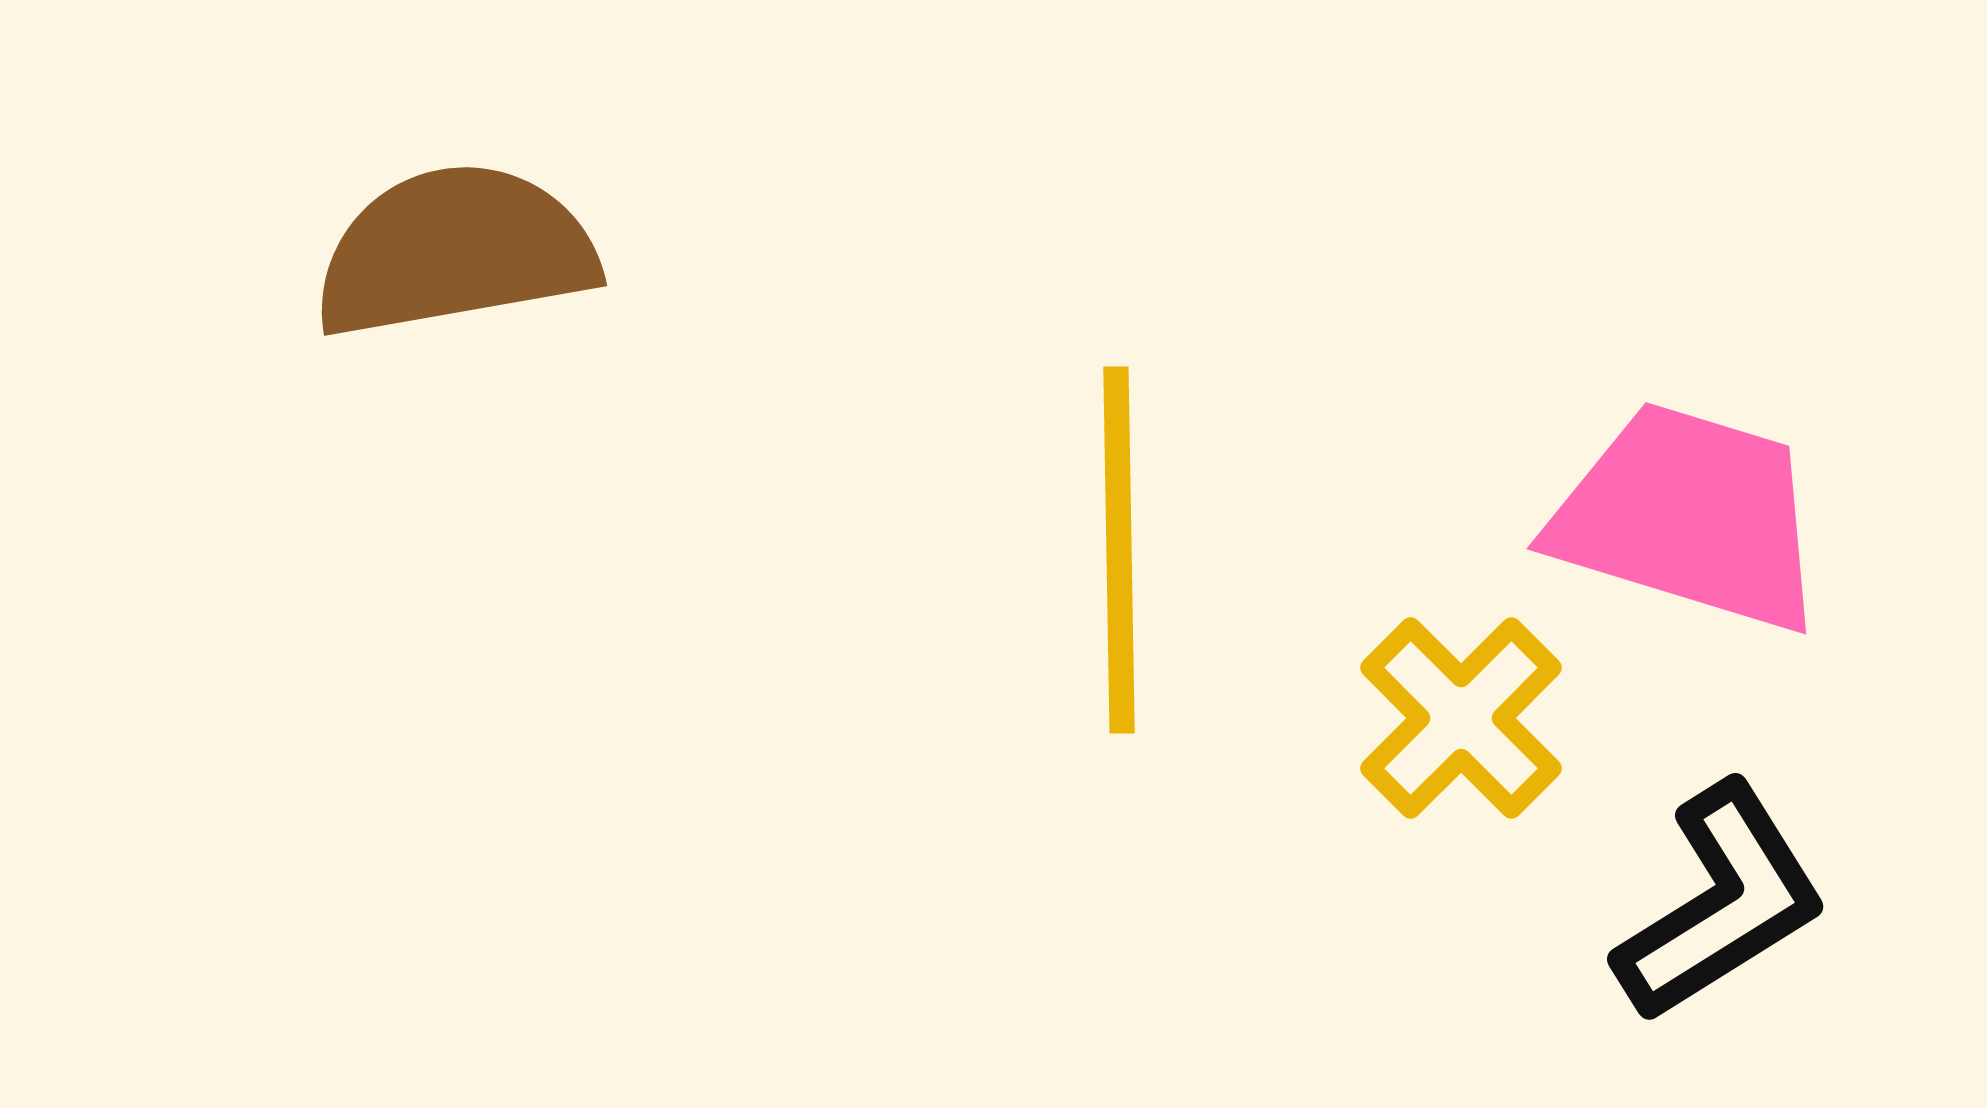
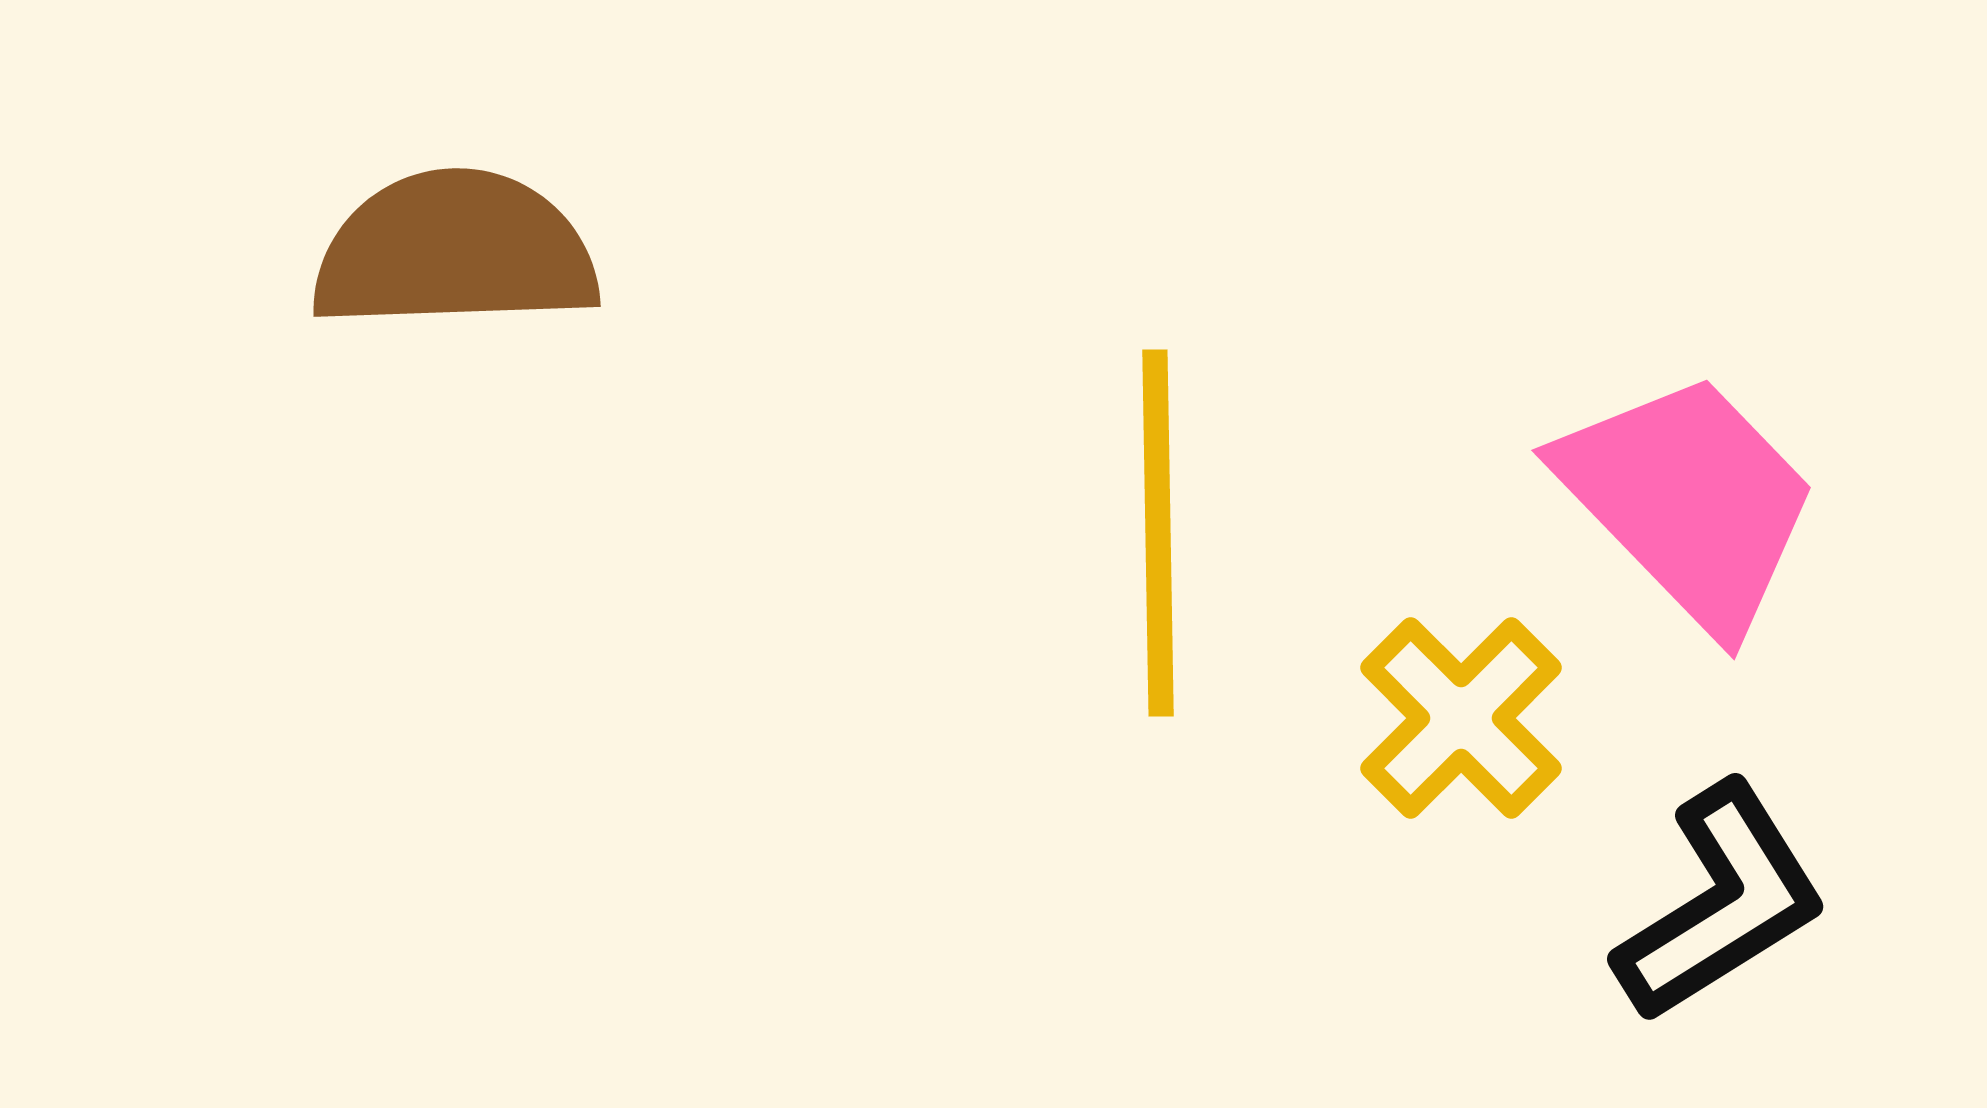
brown semicircle: rotated 8 degrees clockwise
pink trapezoid: moved 16 px up; rotated 29 degrees clockwise
yellow line: moved 39 px right, 17 px up
